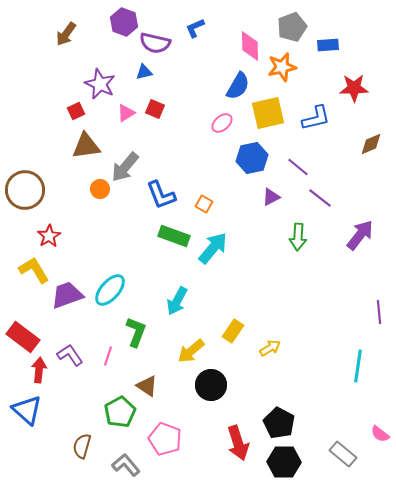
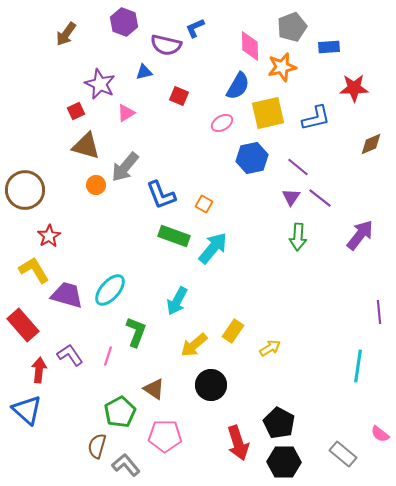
purple semicircle at (155, 43): moved 11 px right, 2 px down
blue rectangle at (328, 45): moved 1 px right, 2 px down
red square at (155, 109): moved 24 px right, 13 px up
pink ellipse at (222, 123): rotated 10 degrees clockwise
brown triangle at (86, 146): rotated 24 degrees clockwise
orange circle at (100, 189): moved 4 px left, 4 px up
purple triangle at (271, 197): moved 20 px right; rotated 30 degrees counterclockwise
purple trapezoid at (67, 295): rotated 36 degrees clockwise
red rectangle at (23, 337): moved 12 px up; rotated 12 degrees clockwise
yellow arrow at (191, 351): moved 3 px right, 6 px up
brown triangle at (147, 386): moved 7 px right, 3 px down
pink pentagon at (165, 439): moved 3 px up; rotated 20 degrees counterclockwise
brown semicircle at (82, 446): moved 15 px right
